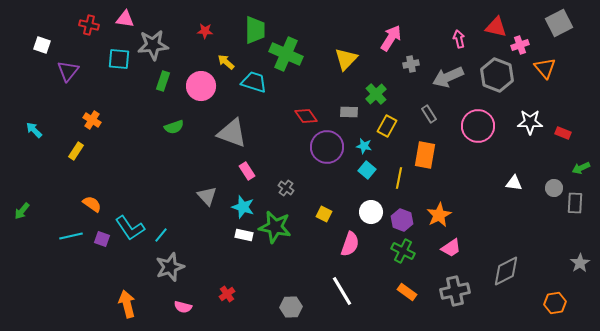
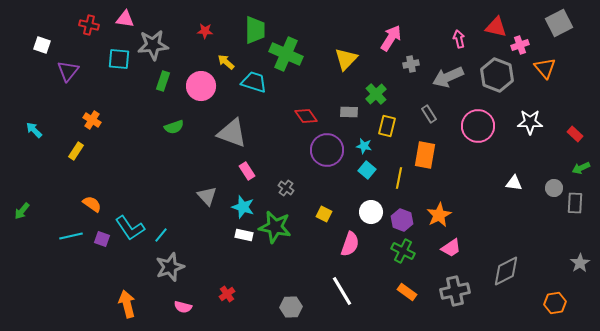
yellow rectangle at (387, 126): rotated 15 degrees counterclockwise
red rectangle at (563, 133): moved 12 px right, 1 px down; rotated 21 degrees clockwise
purple circle at (327, 147): moved 3 px down
